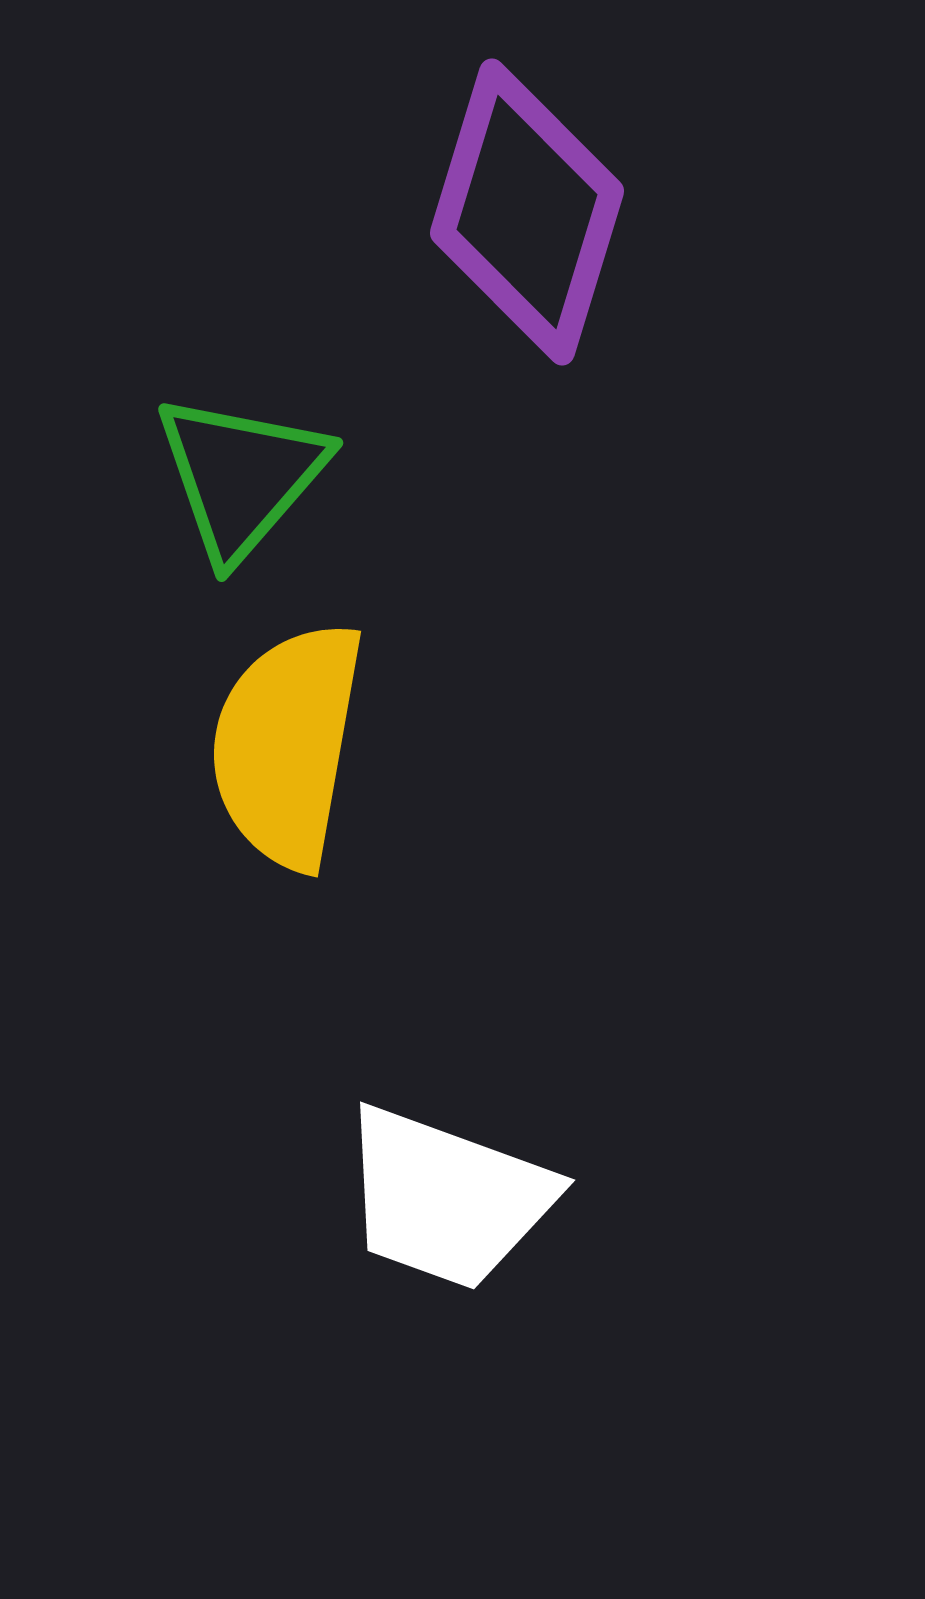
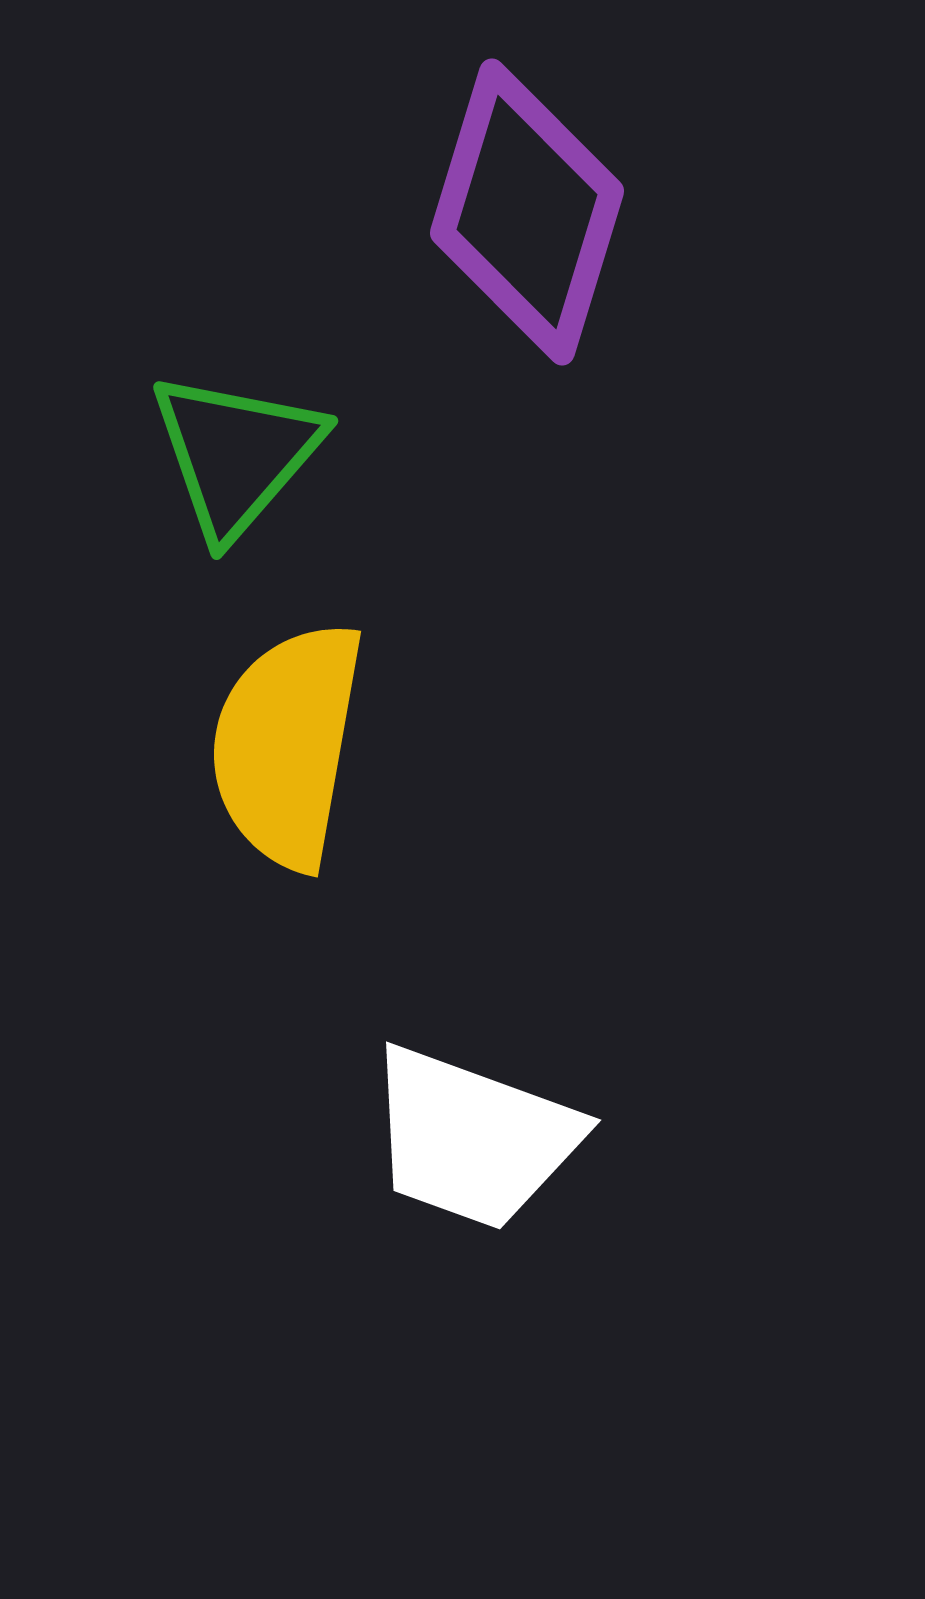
green triangle: moved 5 px left, 22 px up
white trapezoid: moved 26 px right, 60 px up
